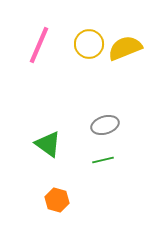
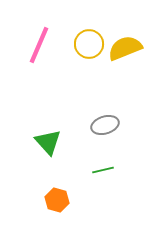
green triangle: moved 2 px up; rotated 12 degrees clockwise
green line: moved 10 px down
